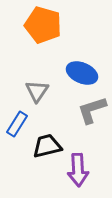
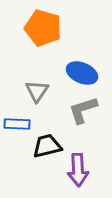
orange pentagon: moved 3 px down
gray L-shape: moved 9 px left
blue rectangle: rotated 60 degrees clockwise
